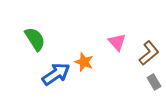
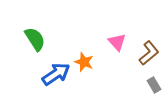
gray rectangle: moved 3 px down
